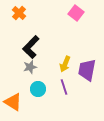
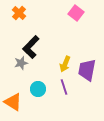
gray star: moved 9 px left, 4 px up
